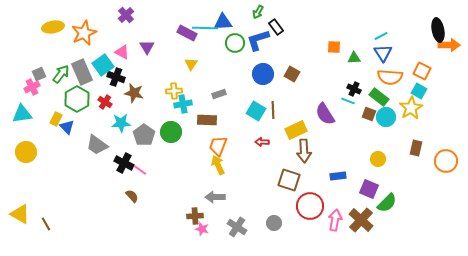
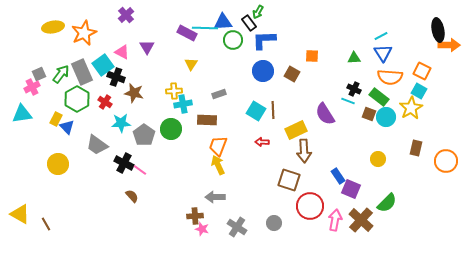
black rectangle at (276, 27): moved 27 px left, 4 px up
blue L-shape at (258, 40): moved 6 px right; rotated 15 degrees clockwise
green circle at (235, 43): moved 2 px left, 3 px up
orange square at (334, 47): moved 22 px left, 9 px down
blue circle at (263, 74): moved 3 px up
green circle at (171, 132): moved 3 px up
yellow circle at (26, 152): moved 32 px right, 12 px down
blue rectangle at (338, 176): rotated 63 degrees clockwise
purple square at (369, 189): moved 18 px left
